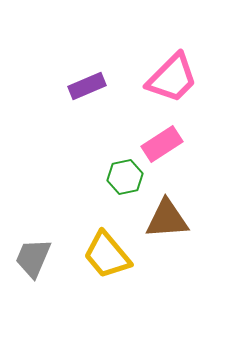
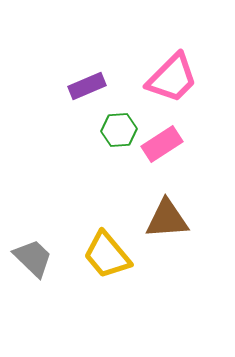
green hexagon: moved 6 px left, 47 px up; rotated 8 degrees clockwise
gray trapezoid: rotated 111 degrees clockwise
